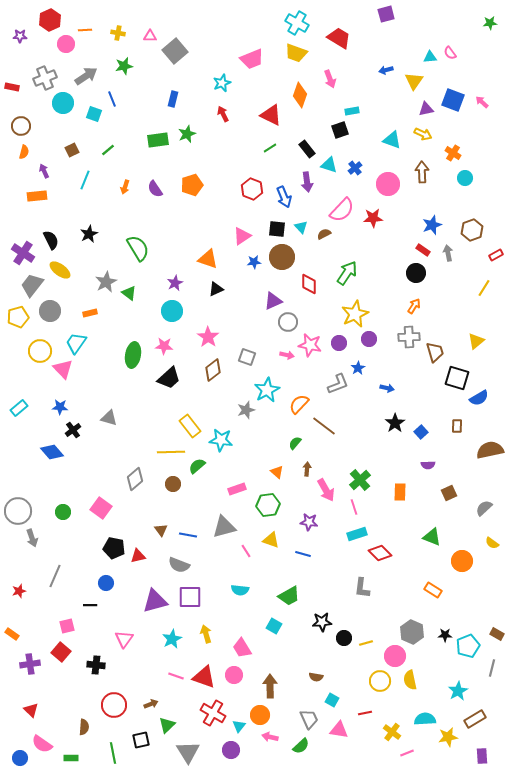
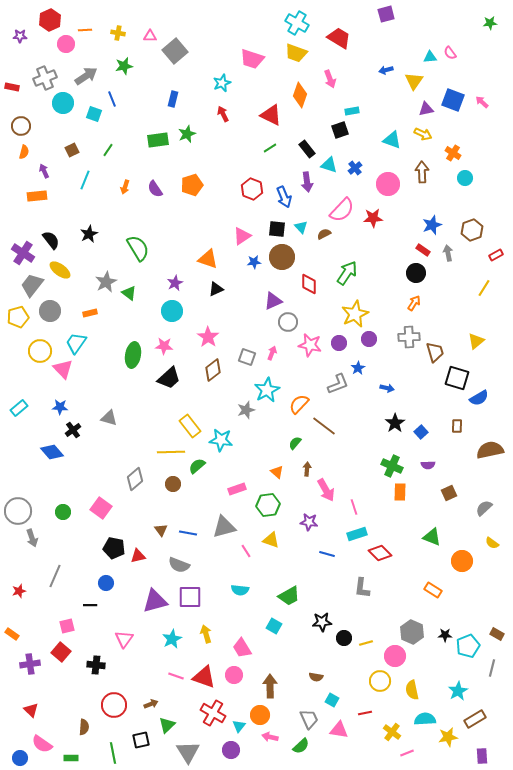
pink trapezoid at (252, 59): rotated 40 degrees clockwise
green line at (108, 150): rotated 16 degrees counterclockwise
black semicircle at (51, 240): rotated 12 degrees counterclockwise
orange arrow at (414, 306): moved 3 px up
pink arrow at (287, 355): moved 15 px left, 2 px up; rotated 80 degrees counterclockwise
green cross at (360, 480): moved 32 px right, 14 px up; rotated 25 degrees counterclockwise
blue line at (188, 535): moved 2 px up
blue line at (303, 554): moved 24 px right
yellow semicircle at (410, 680): moved 2 px right, 10 px down
